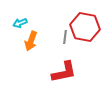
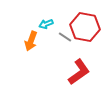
cyan arrow: moved 26 px right, 1 px down
gray line: rotated 64 degrees counterclockwise
red L-shape: moved 15 px right; rotated 24 degrees counterclockwise
